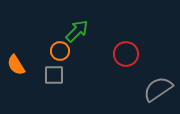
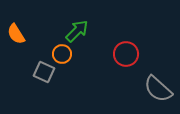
orange circle: moved 2 px right, 3 px down
orange semicircle: moved 31 px up
gray square: moved 10 px left, 3 px up; rotated 25 degrees clockwise
gray semicircle: rotated 104 degrees counterclockwise
